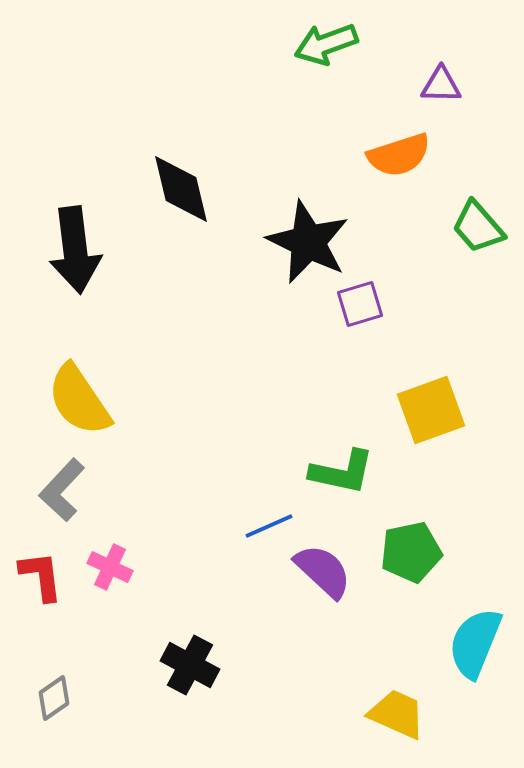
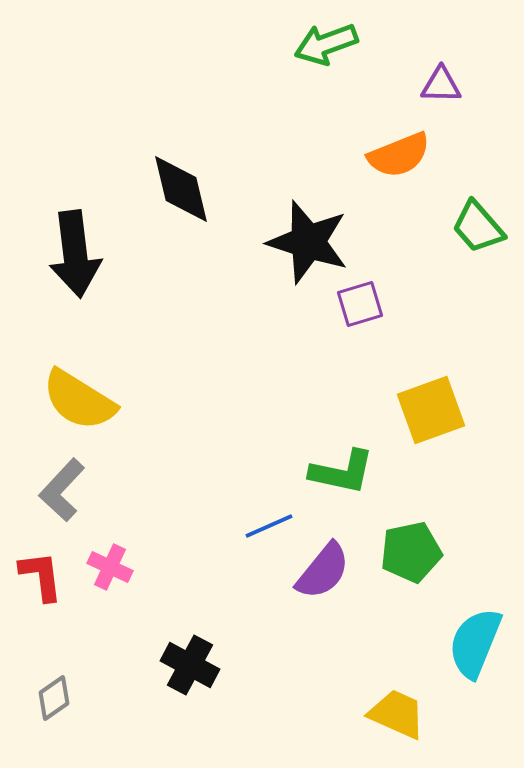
orange semicircle: rotated 4 degrees counterclockwise
black star: rotated 8 degrees counterclockwise
black arrow: moved 4 px down
yellow semicircle: rotated 24 degrees counterclockwise
purple semicircle: rotated 86 degrees clockwise
